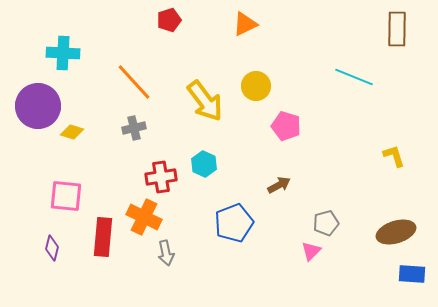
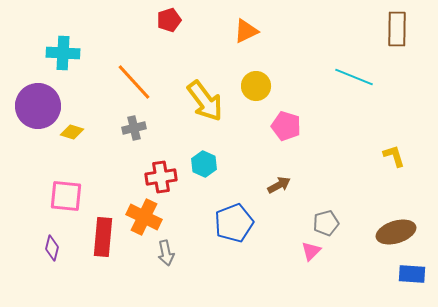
orange triangle: moved 1 px right, 7 px down
